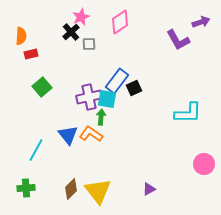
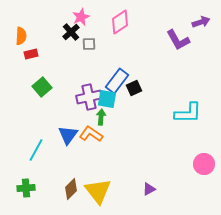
blue triangle: rotated 15 degrees clockwise
